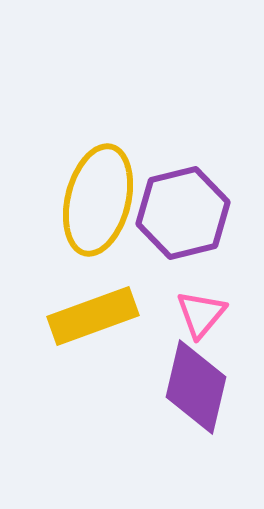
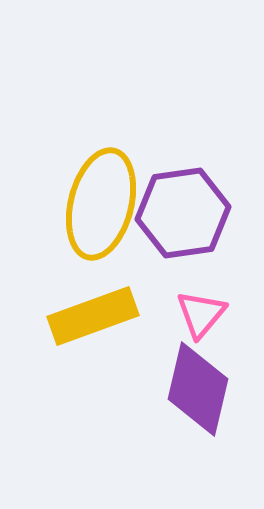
yellow ellipse: moved 3 px right, 4 px down
purple hexagon: rotated 6 degrees clockwise
purple diamond: moved 2 px right, 2 px down
